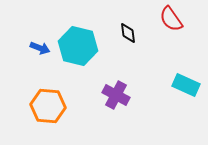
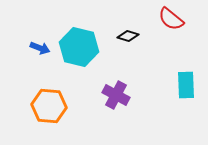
red semicircle: rotated 16 degrees counterclockwise
black diamond: moved 3 px down; rotated 65 degrees counterclockwise
cyan hexagon: moved 1 px right, 1 px down
cyan rectangle: rotated 64 degrees clockwise
orange hexagon: moved 1 px right
